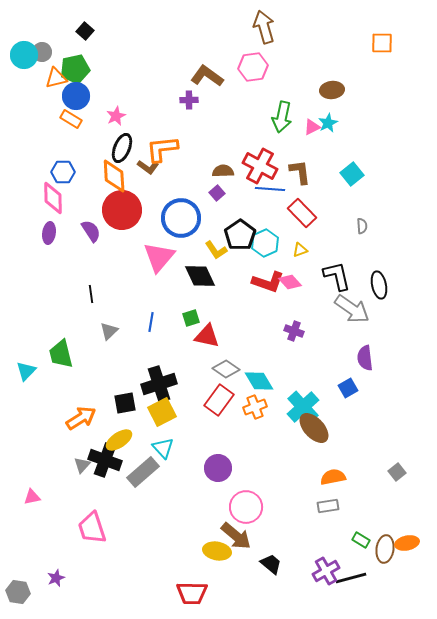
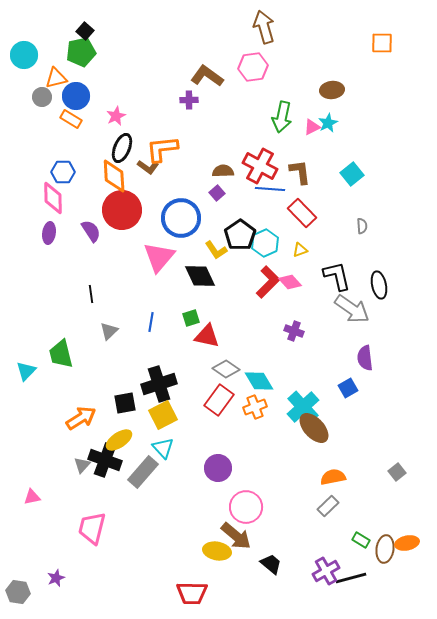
gray circle at (42, 52): moved 45 px down
green pentagon at (75, 69): moved 6 px right, 17 px up
red L-shape at (268, 282): rotated 64 degrees counterclockwise
yellow square at (162, 412): moved 1 px right, 3 px down
gray rectangle at (143, 472): rotated 8 degrees counterclockwise
gray rectangle at (328, 506): rotated 35 degrees counterclockwise
pink trapezoid at (92, 528): rotated 32 degrees clockwise
